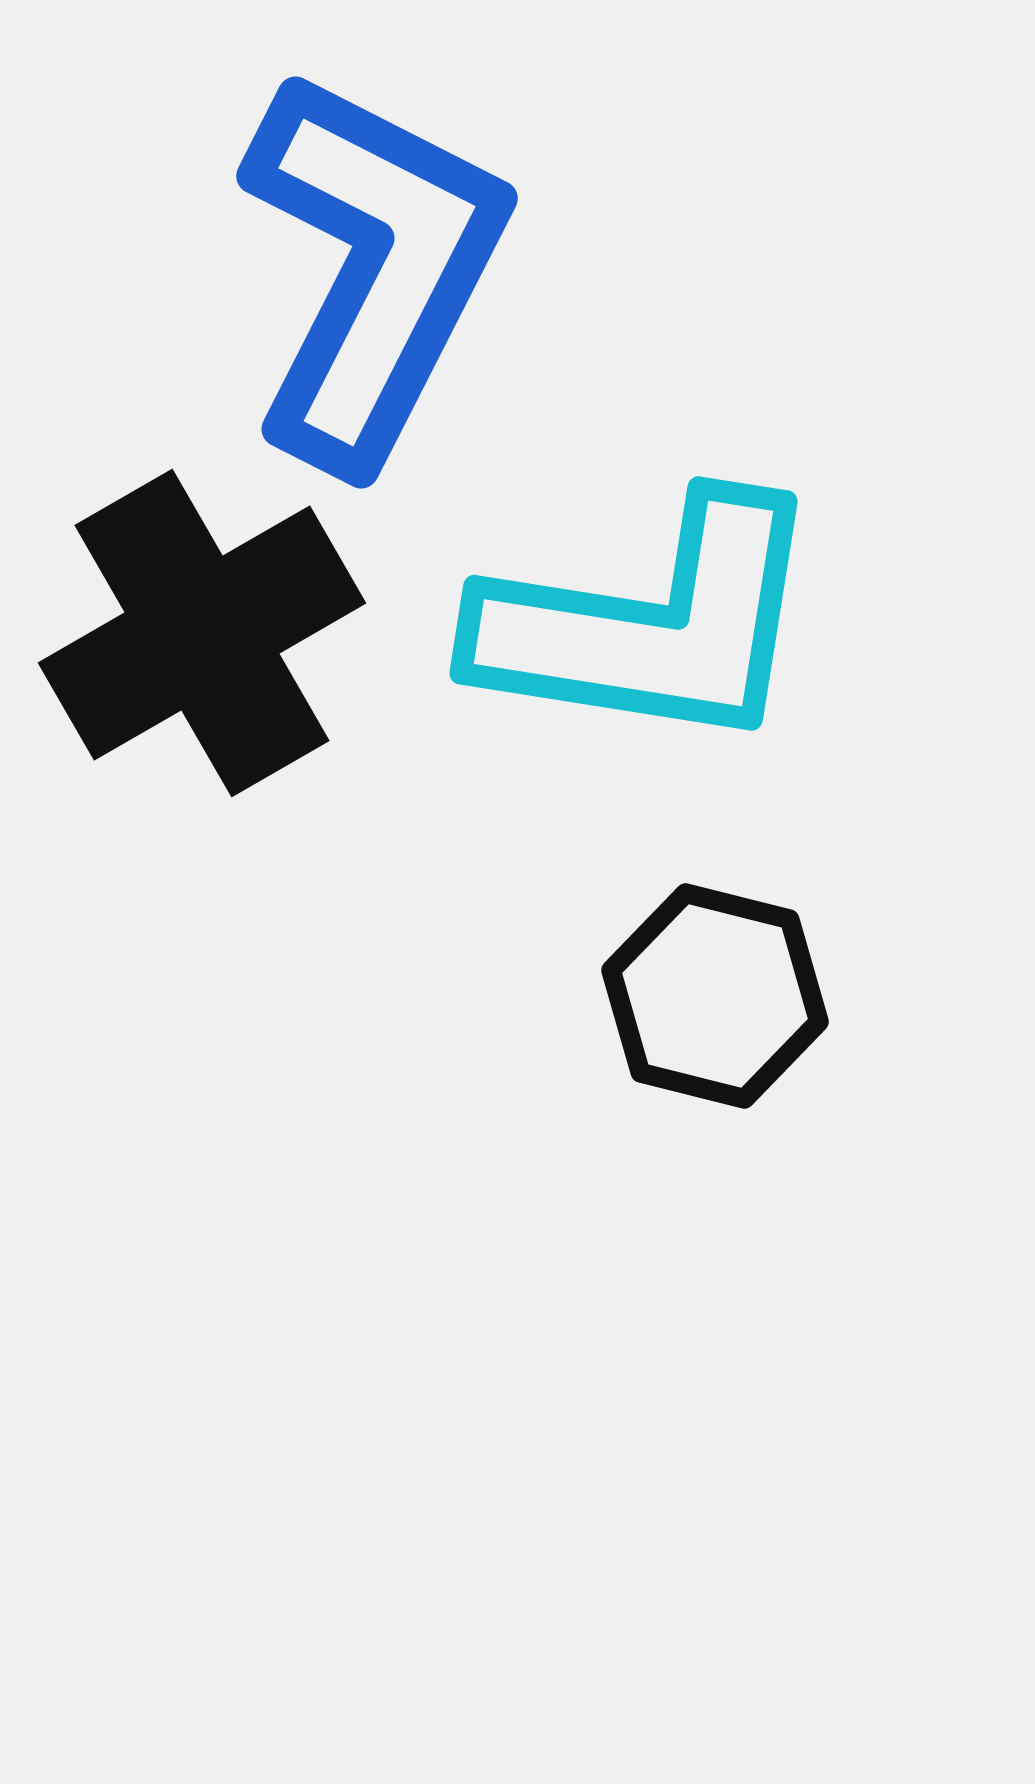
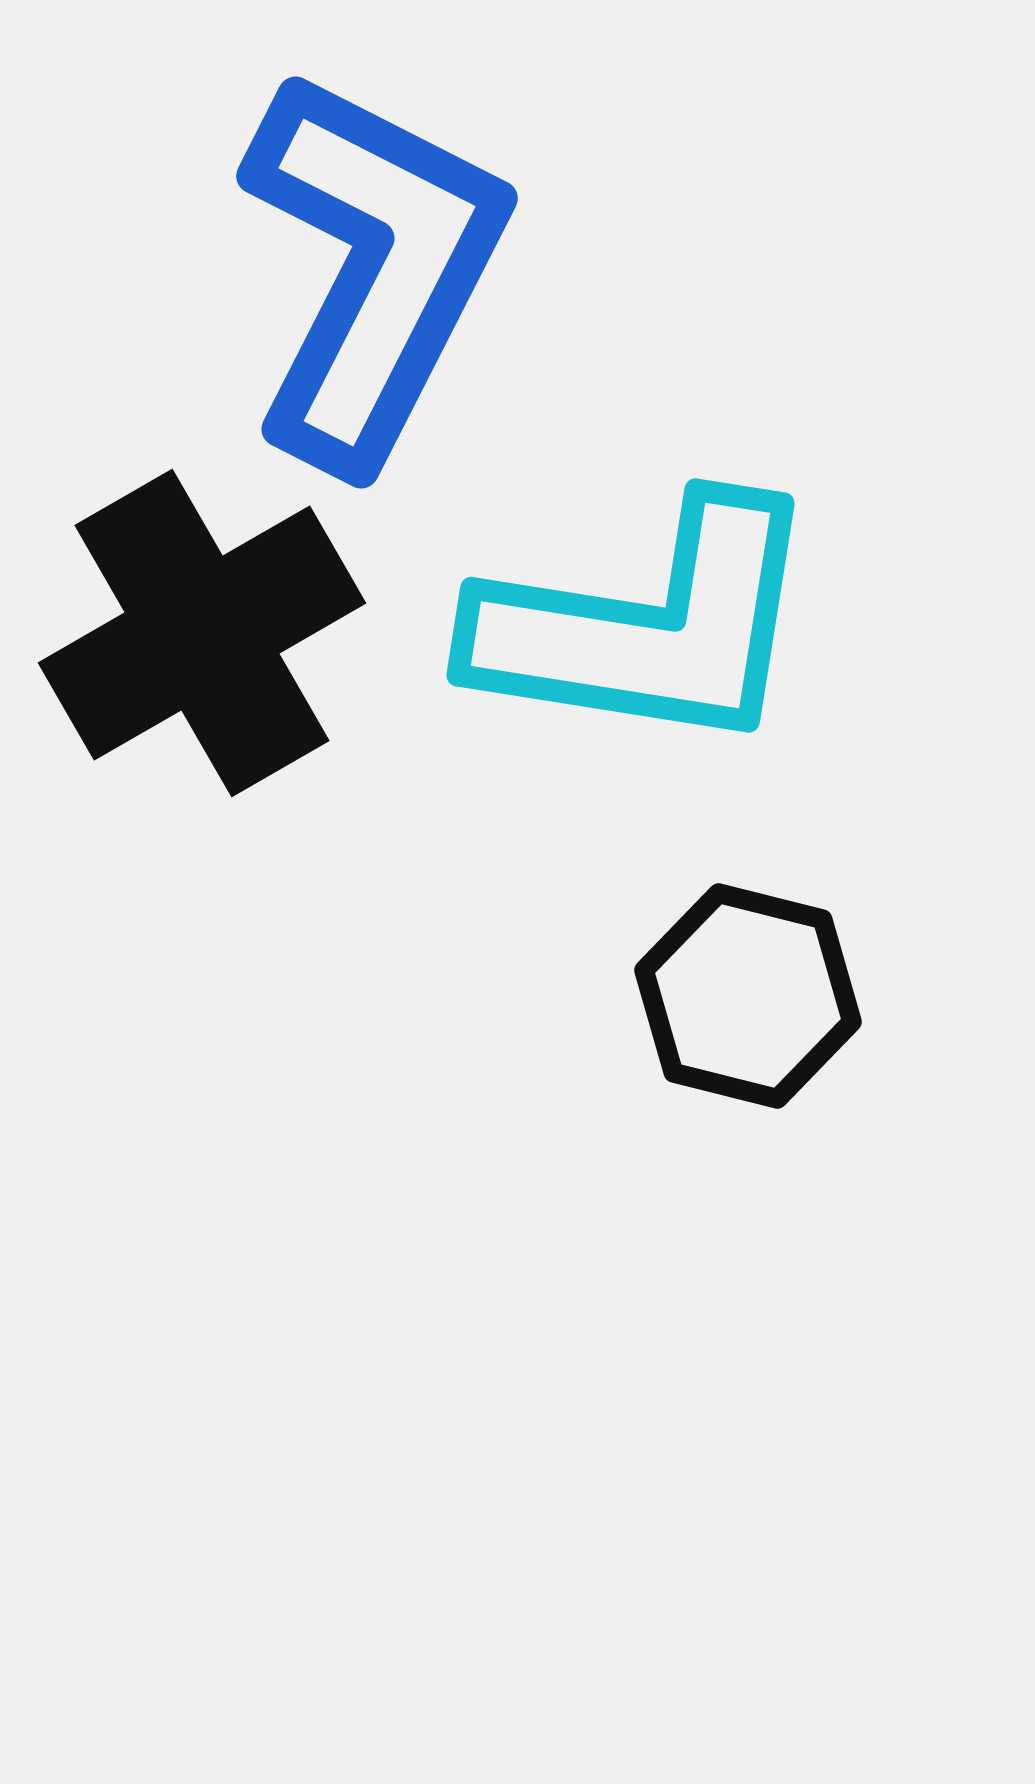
cyan L-shape: moved 3 px left, 2 px down
black hexagon: moved 33 px right
